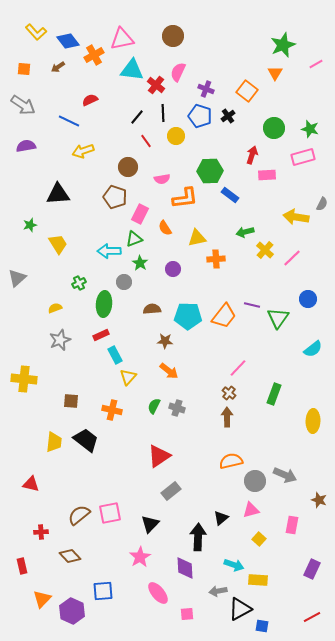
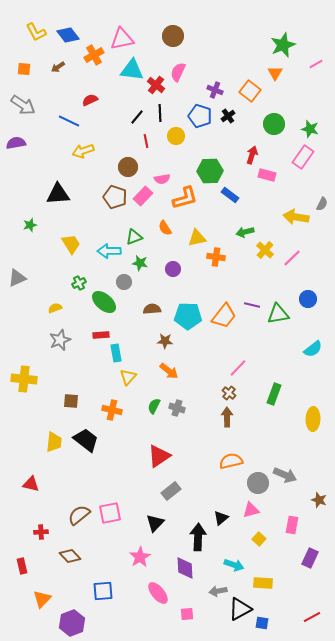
yellow L-shape at (36, 32): rotated 15 degrees clockwise
blue diamond at (68, 41): moved 6 px up
purple cross at (206, 89): moved 9 px right, 1 px down
orange square at (247, 91): moved 3 px right
black line at (163, 113): moved 3 px left
green circle at (274, 128): moved 4 px up
red line at (146, 141): rotated 24 degrees clockwise
purple semicircle at (26, 146): moved 10 px left, 3 px up
pink rectangle at (303, 157): rotated 40 degrees counterclockwise
pink rectangle at (267, 175): rotated 18 degrees clockwise
orange L-shape at (185, 198): rotated 8 degrees counterclockwise
pink rectangle at (140, 214): moved 3 px right, 18 px up; rotated 18 degrees clockwise
green triangle at (134, 239): moved 2 px up
yellow trapezoid at (58, 244): moved 13 px right
orange cross at (216, 259): moved 2 px up; rotated 12 degrees clockwise
green star at (140, 263): rotated 21 degrees counterclockwise
gray triangle at (17, 278): rotated 18 degrees clockwise
green ellipse at (104, 304): moved 2 px up; rotated 55 degrees counterclockwise
green triangle at (278, 318): moved 4 px up; rotated 45 degrees clockwise
red rectangle at (101, 335): rotated 21 degrees clockwise
cyan rectangle at (115, 355): moved 1 px right, 2 px up; rotated 18 degrees clockwise
yellow ellipse at (313, 421): moved 2 px up
gray circle at (255, 481): moved 3 px right, 2 px down
black triangle at (150, 524): moved 5 px right, 1 px up
purple rectangle at (312, 569): moved 2 px left, 11 px up
yellow rectangle at (258, 580): moved 5 px right, 3 px down
purple hexagon at (72, 611): moved 12 px down; rotated 15 degrees clockwise
blue square at (262, 626): moved 3 px up
